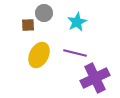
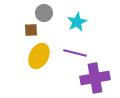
brown square: moved 3 px right, 5 px down
yellow ellipse: moved 1 px down
purple cross: rotated 16 degrees clockwise
